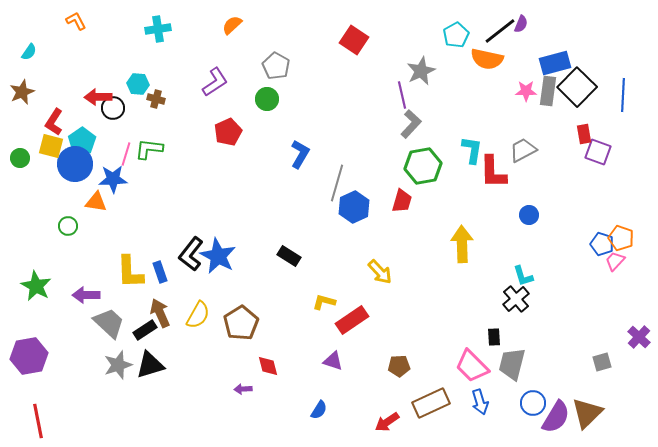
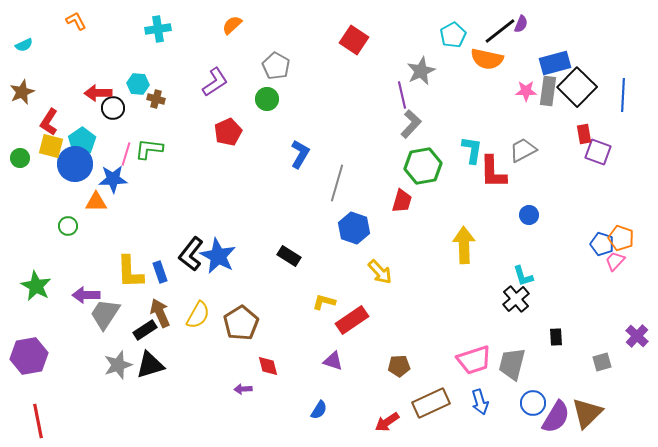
cyan pentagon at (456, 35): moved 3 px left
cyan semicircle at (29, 52): moved 5 px left, 7 px up; rotated 30 degrees clockwise
red arrow at (98, 97): moved 4 px up
red L-shape at (54, 122): moved 5 px left
orange triangle at (96, 202): rotated 10 degrees counterclockwise
blue hexagon at (354, 207): moved 21 px down; rotated 16 degrees counterclockwise
yellow arrow at (462, 244): moved 2 px right, 1 px down
gray trapezoid at (109, 323): moved 4 px left, 9 px up; rotated 100 degrees counterclockwise
black rectangle at (494, 337): moved 62 px right
purple cross at (639, 337): moved 2 px left, 1 px up
pink trapezoid at (472, 366): moved 2 px right, 6 px up; rotated 63 degrees counterclockwise
